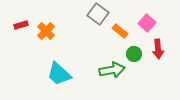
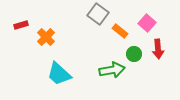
orange cross: moved 6 px down
